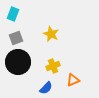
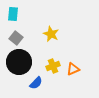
cyan rectangle: rotated 16 degrees counterclockwise
gray square: rotated 32 degrees counterclockwise
black circle: moved 1 px right
orange triangle: moved 11 px up
blue semicircle: moved 10 px left, 5 px up
